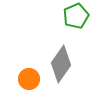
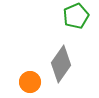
orange circle: moved 1 px right, 3 px down
